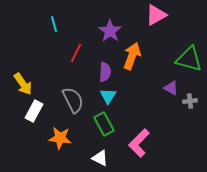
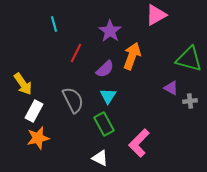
purple semicircle: moved 3 px up; rotated 42 degrees clockwise
orange star: moved 22 px left; rotated 20 degrees counterclockwise
